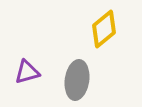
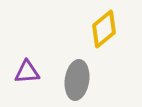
purple triangle: rotated 12 degrees clockwise
